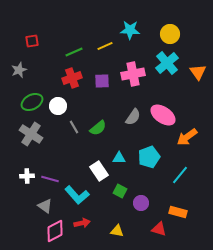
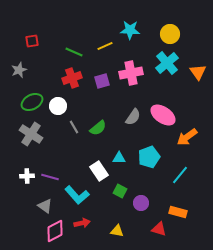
green line: rotated 48 degrees clockwise
pink cross: moved 2 px left, 1 px up
purple square: rotated 14 degrees counterclockwise
purple line: moved 2 px up
